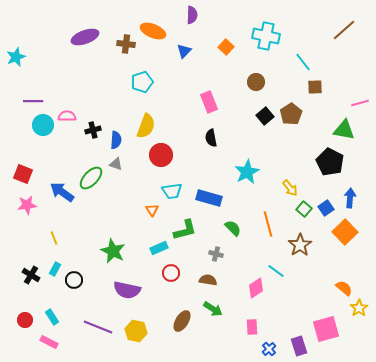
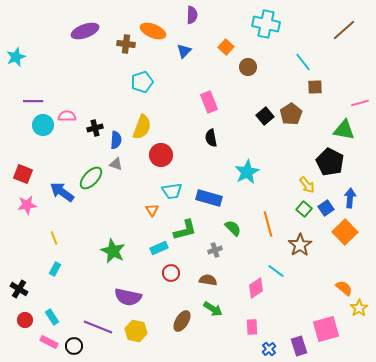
cyan cross at (266, 36): moved 12 px up
purple ellipse at (85, 37): moved 6 px up
brown circle at (256, 82): moved 8 px left, 15 px up
yellow semicircle at (146, 126): moved 4 px left, 1 px down
black cross at (93, 130): moved 2 px right, 2 px up
yellow arrow at (290, 188): moved 17 px right, 3 px up
gray cross at (216, 254): moved 1 px left, 4 px up; rotated 32 degrees counterclockwise
black cross at (31, 275): moved 12 px left, 14 px down
black circle at (74, 280): moved 66 px down
purple semicircle at (127, 290): moved 1 px right, 7 px down
